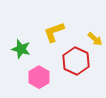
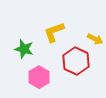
yellow arrow: rotated 14 degrees counterclockwise
green star: moved 3 px right
